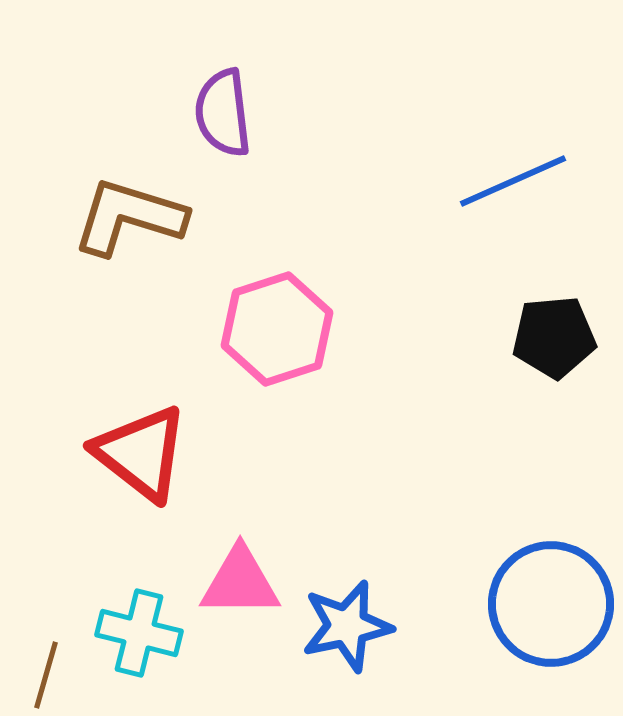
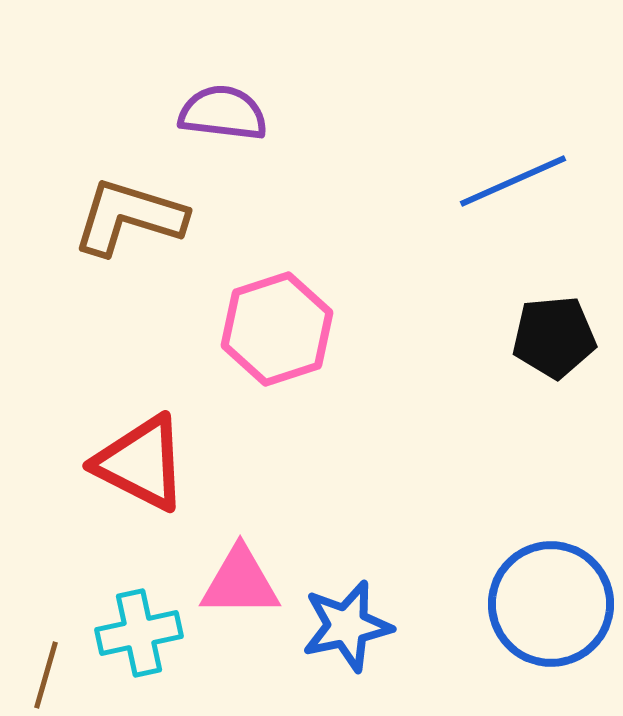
purple semicircle: rotated 104 degrees clockwise
red triangle: moved 10 px down; rotated 11 degrees counterclockwise
cyan cross: rotated 26 degrees counterclockwise
